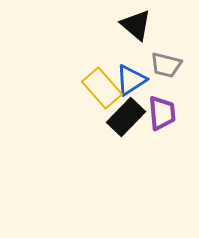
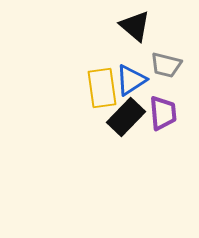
black triangle: moved 1 px left, 1 px down
yellow rectangle: rotated 33 degrees clockwise
purple trapezoid: moved 1 px right
